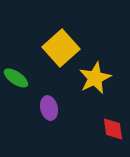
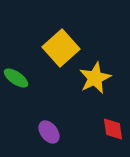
purple ellipse: moved 24 px down; rotated 25 degrees counterclockwise
